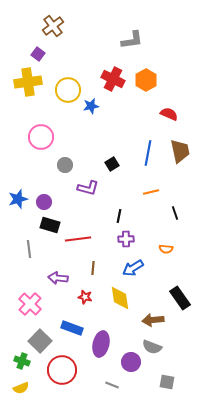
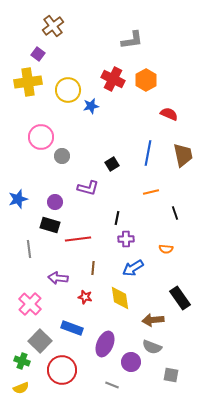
brown trapezoid at (180, 151): moved 3 px right, 4 px down
gray circle at (65, 165): moved 3 px left, 9 px up
purple circle at (44, 202): moved 11 px right
black line at (119, 216): moved 2 px left, 2 px down
purple ellipse at (101, 344): moved 4 px right; rotated 10 degrees clockwise
gray square at (167, 382): moved 4 px right, 7 px up
